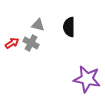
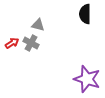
black semicircle: moved 16 px right, 13 px up
purple star: rotated 8 degrees clockwise
